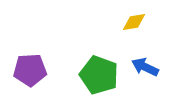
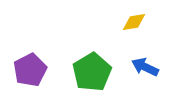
purple pentagon: rotated 24 degrees counterclockwise
green pentagon: moved 7 px left, 3 px up; rotated 21 degrees clockwise
